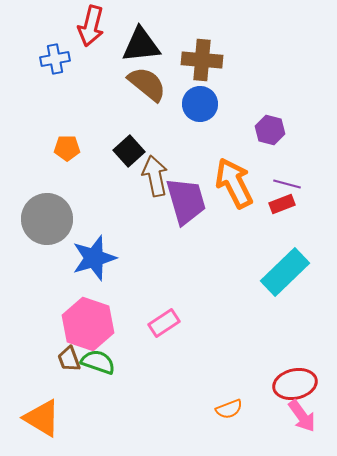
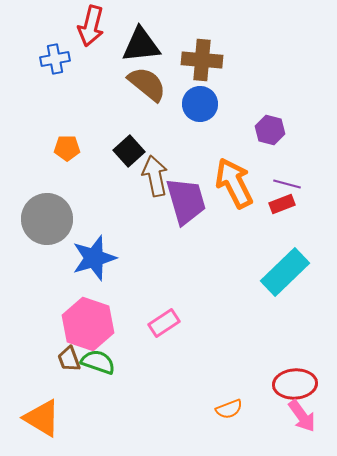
red ellipse: rotated 9 degrees clockwise
